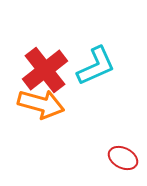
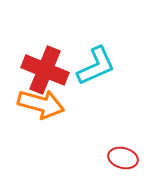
red cross: rotated 30 degrees counterclockwise
red ellipse: rotated 12 degrees counterclockwise
